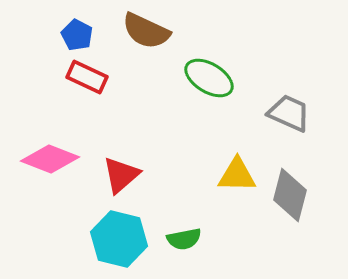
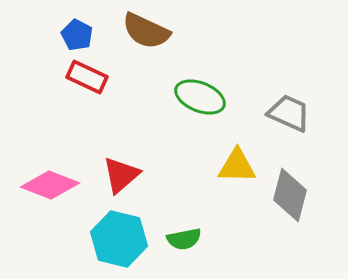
green ellipse: moved 9 px left, 19 px down; rotated 9 degrees counterclockwise
pink diamond: moved 26 px down
yellow triangle: moved 9 px up
